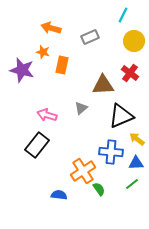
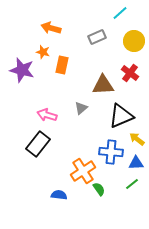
cyan line: moved 3 px left, 2 px up; rotated 21 degrees clockwise
gray rectangle: moved 7 px right
black rectangle: moved 1 px right, 1 px up
